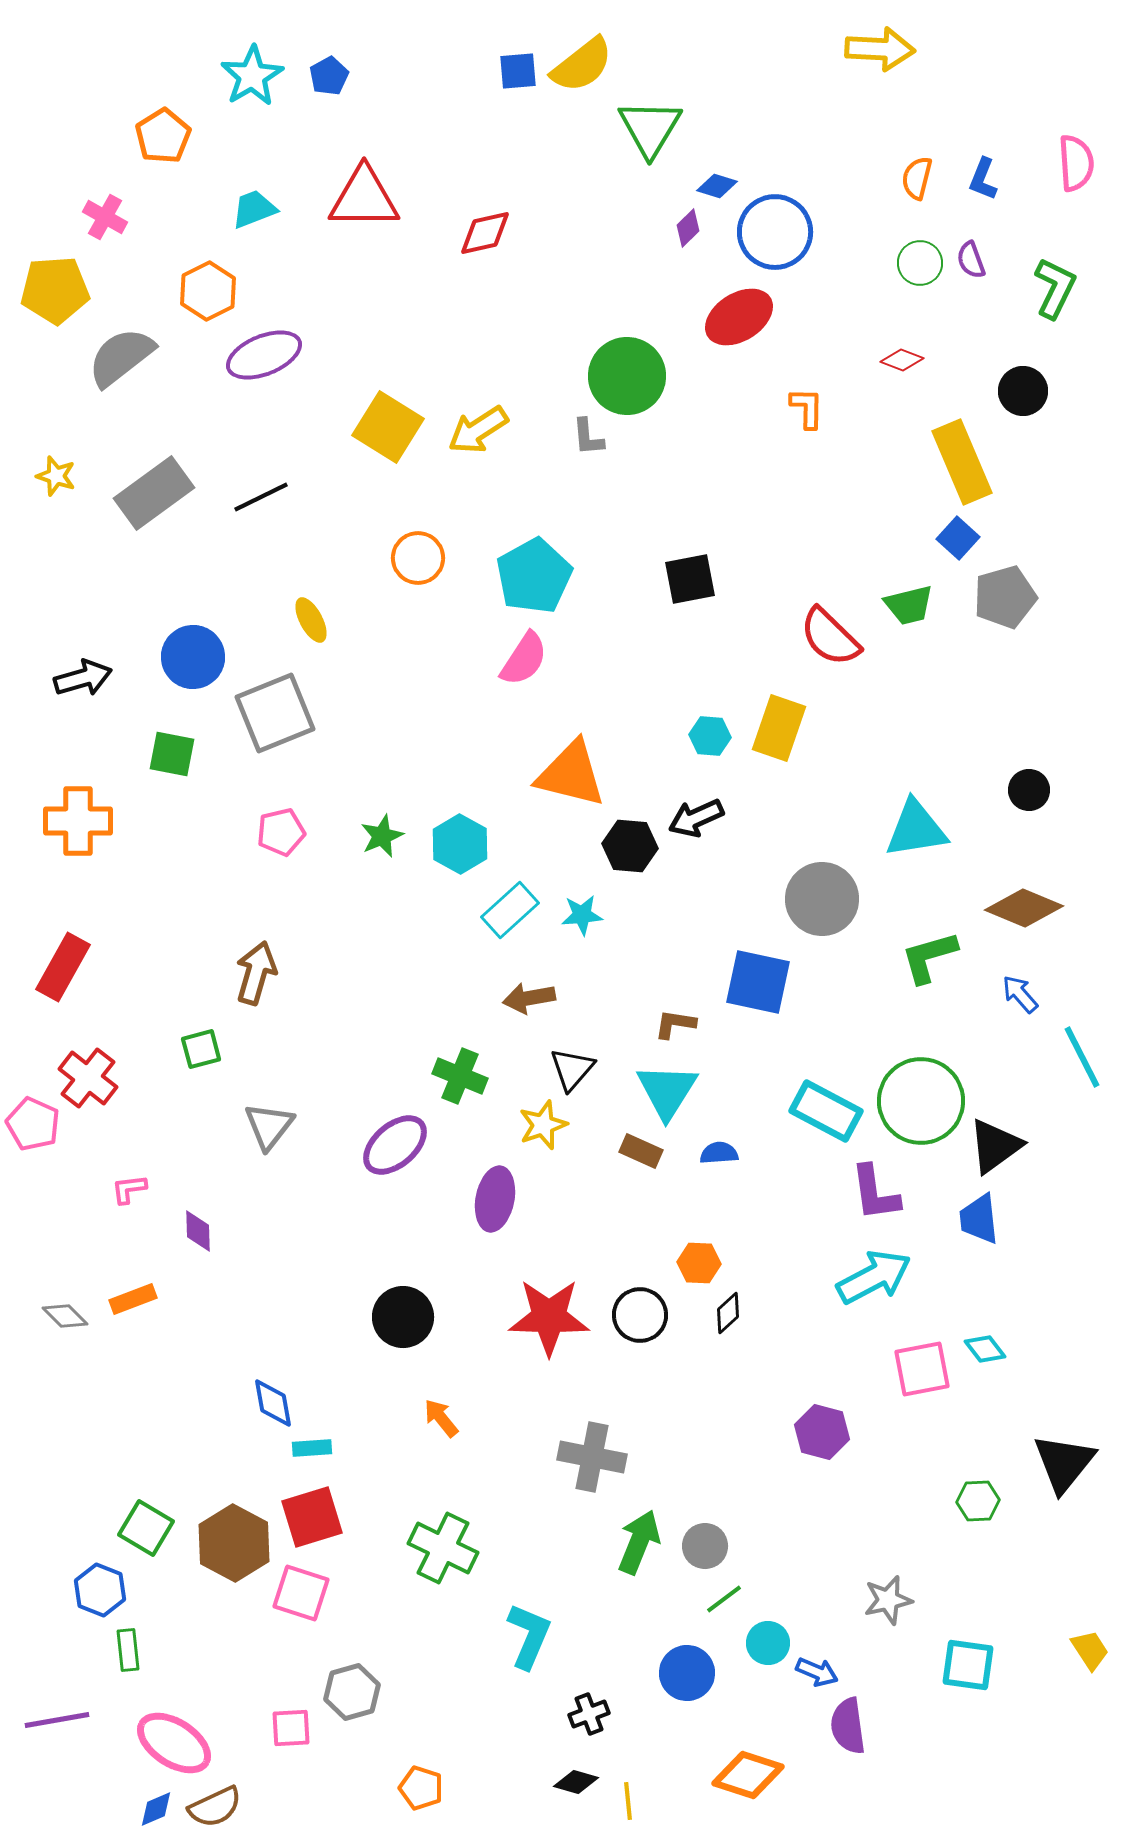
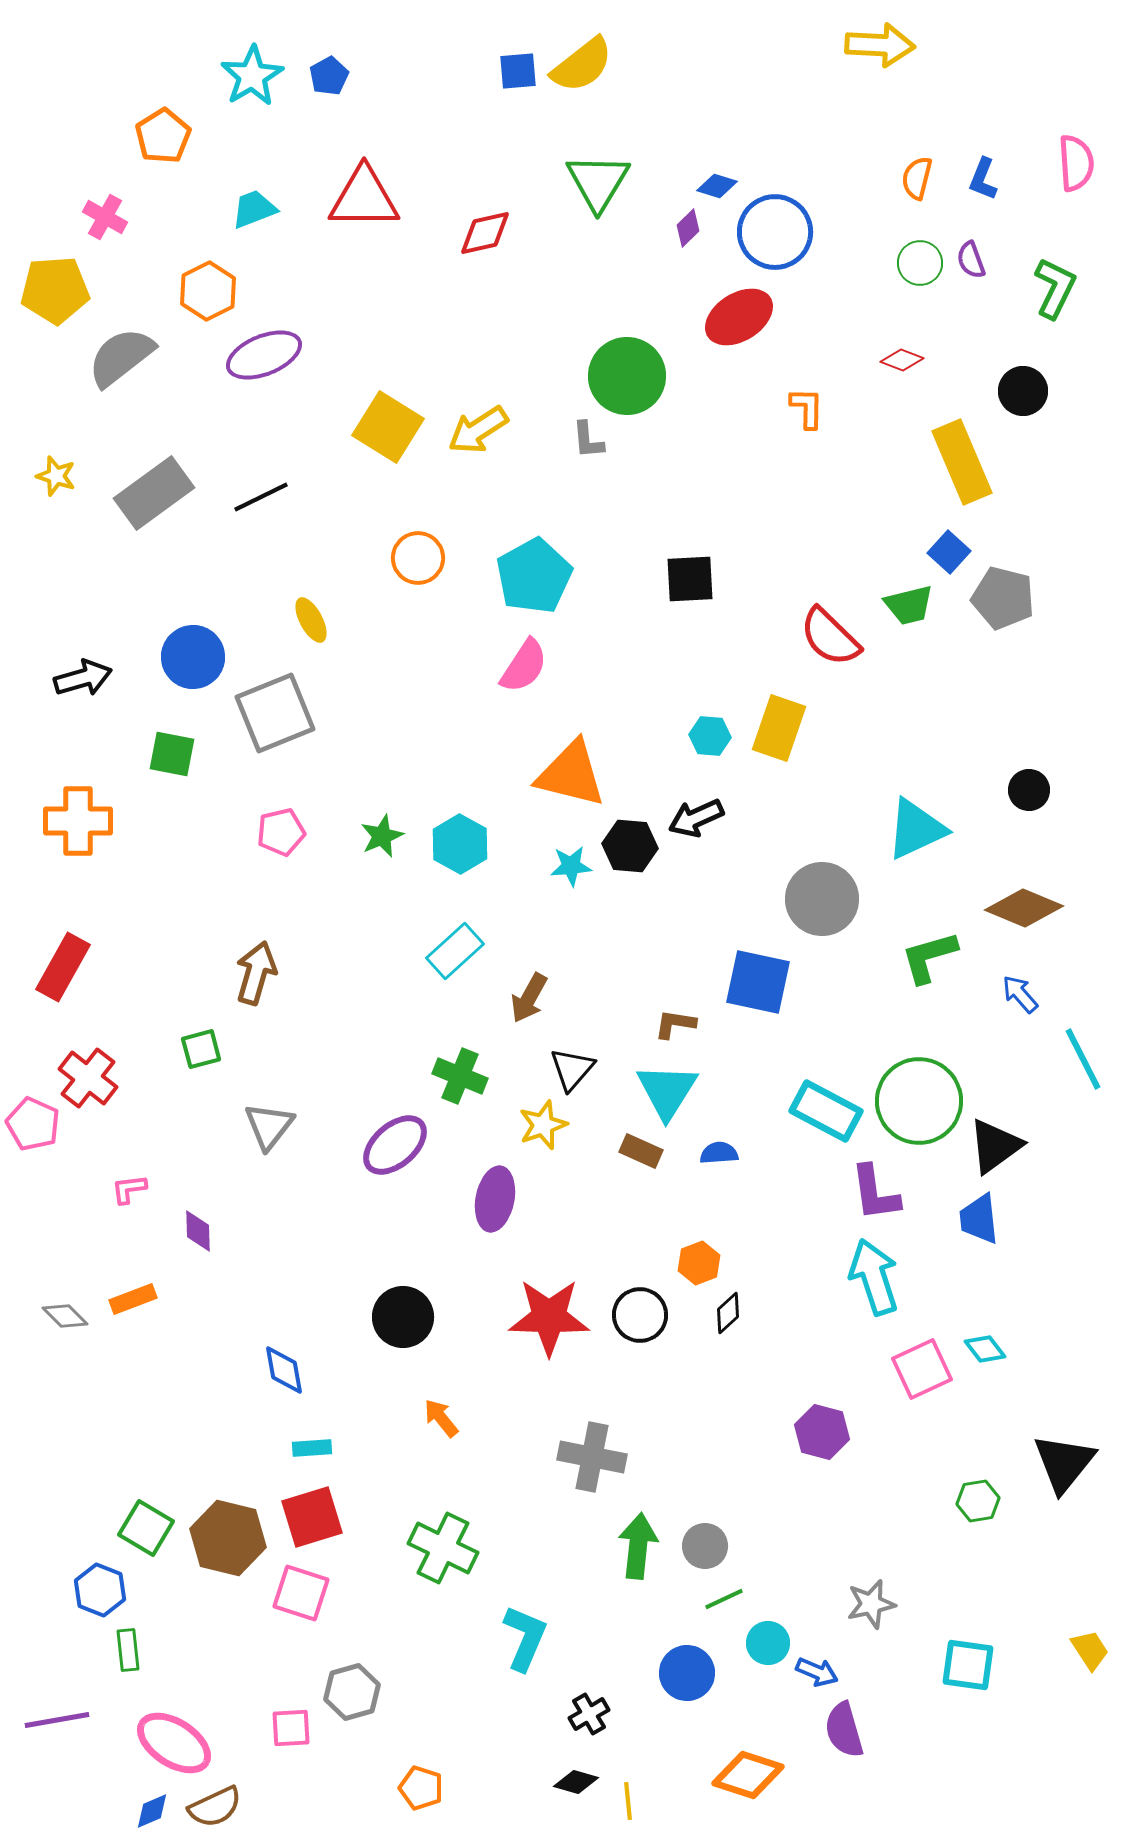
yellow arrow at (880, 49): moved 4 px up
green triangle at (650, 128): moved 52 px left, 54 px down
gray L-shape at (588, 437): moved 3 px down
blue square at (958, 538): moved 9 px left, 14 px down
black square at (690, 579): rotated 8 degrees clockwise
gray pentagon at (1005, 597): moved 2 px left, 1 px down; rotated 30 degrees clockwise
pink semicircle at (524, 659): moved 7 px down
cyan triangle at (916, 829): rotated 16 degrees counterclockwise
cyan rectangle at (510, 910): moved 55 px left, 41 px down
cyan star at (582, 915): moved 11 px left, 49 px up
brown arrow at (529, 998): rotated 51 degrees counterclockwise
cyan line at (1082, 1057): moved 1 px right, 2 px down
green circle at (921, 1101): moved 2 px left
orange hexagon at (699, 1263): rotated 24 degrees counterclockwise
cyan arrow at (874, 1277): rotated 80 degrees counterclockwise
pink square at (922, 1369): rotated 14 degrees counterclockwise
blue diamond at (273, 1403): moved 11 px right, 33 px up
green hexagon at (978, 1501): rotated 6 degrees counterclockwise
green arrow at (639, 1542): moved 1 px left, 4 px down; rotated 16 degrees counterclockwise
brown hexagon at (234, 1543): moved 6 px left, 5 px up; rotated 14 degrees counterclockwise
green line at (724, 1599): rotated 12 degrees clockwise
gray star at (888, 1600): moved 17 px left, 4 px down
cyan L-shape at (529, 1636): moved 4 px left, 2 px down
black cross at (589, 1714): rotated 9 degrees counterclockwise
purple semicircle at (848, 1726): moved 4 px left, 4 px down; rotated 8 degrees counterclockwise
blue diamond at (156, 1809): moved 4 px left, 2 px down
